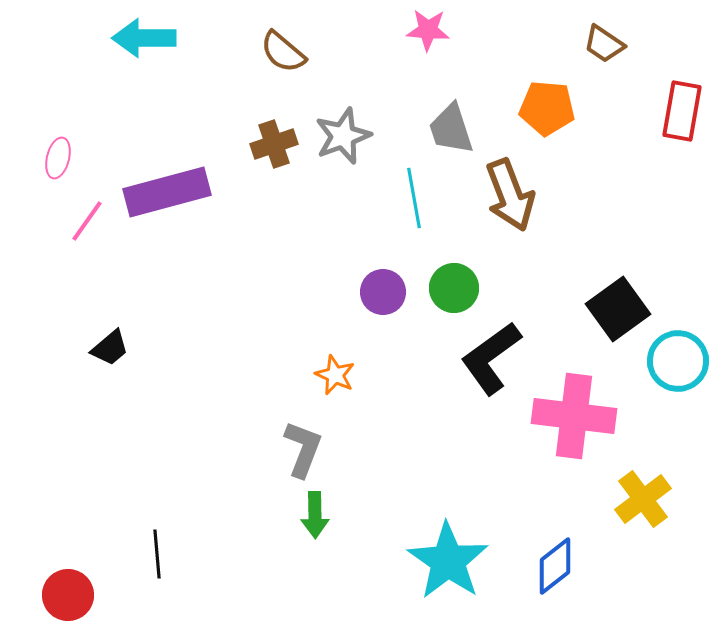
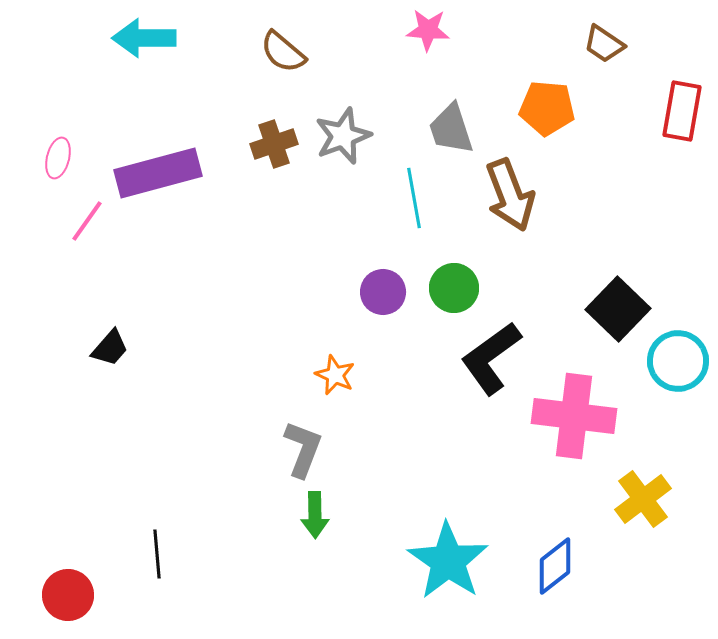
purple rectangle: moved 9 px left, 19 px up
black square: rotated 10 degrees counterclockwise
black trapezoid: rotated 9 degrees counterclockwise
